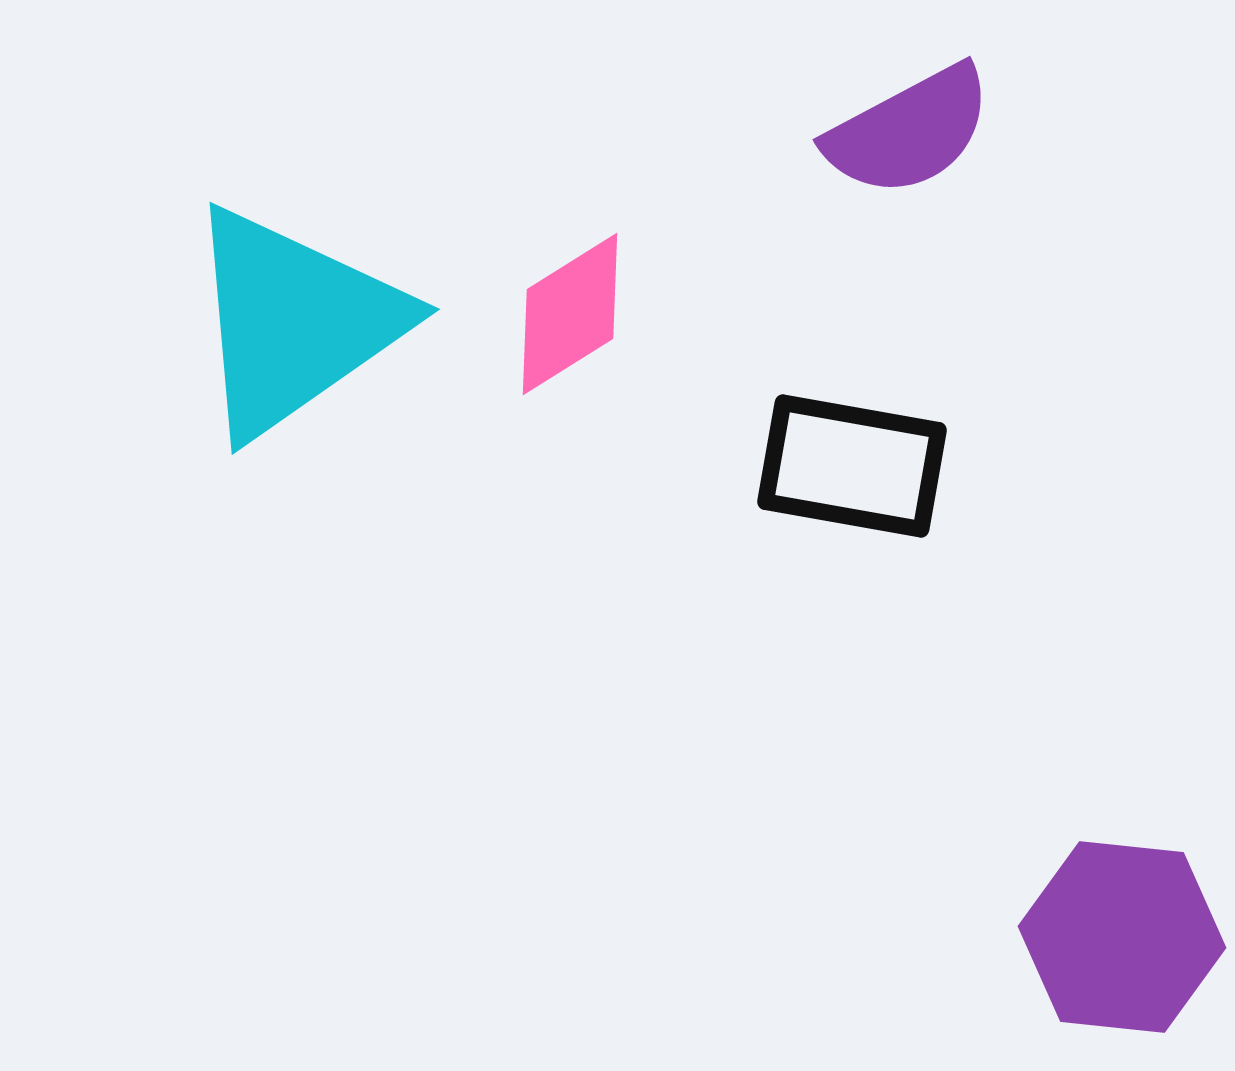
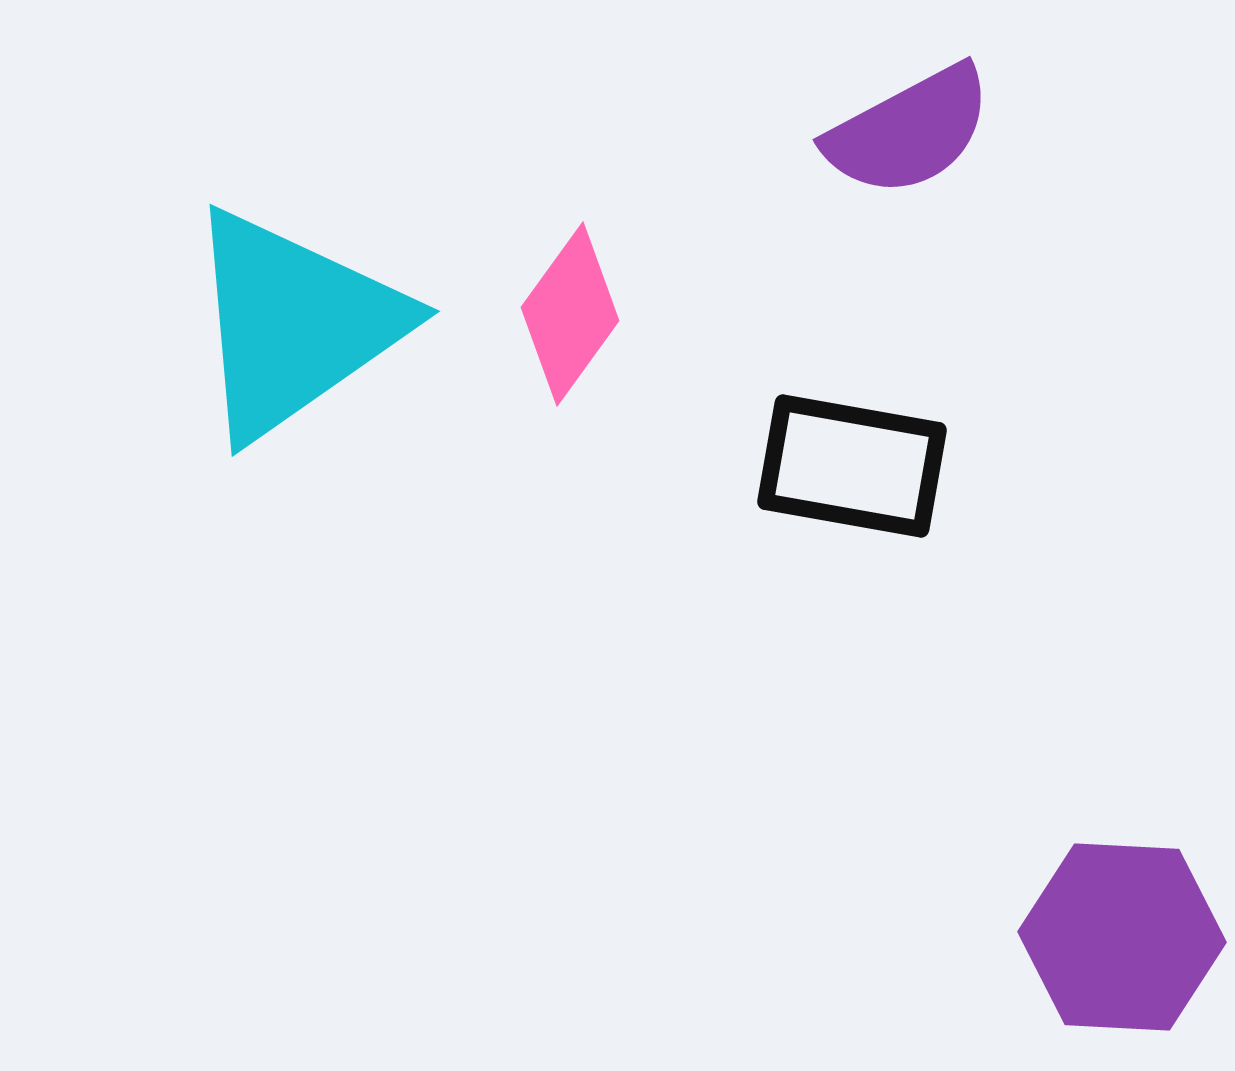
pink diamond: rotated 22 degrees counterclockwise
cyan triangle: moved 2 px down
purple hexagon: rotated 3 degrees counterclockwise
